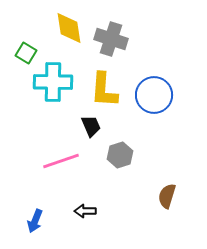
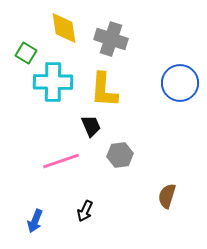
yellow diamond: moved 5 px left
blue circle: moved 26 px right, 12 px up
gray hexagon: rotated 10 degrees clockwise
black arrow: rotated 65 degrees counterclockwise
